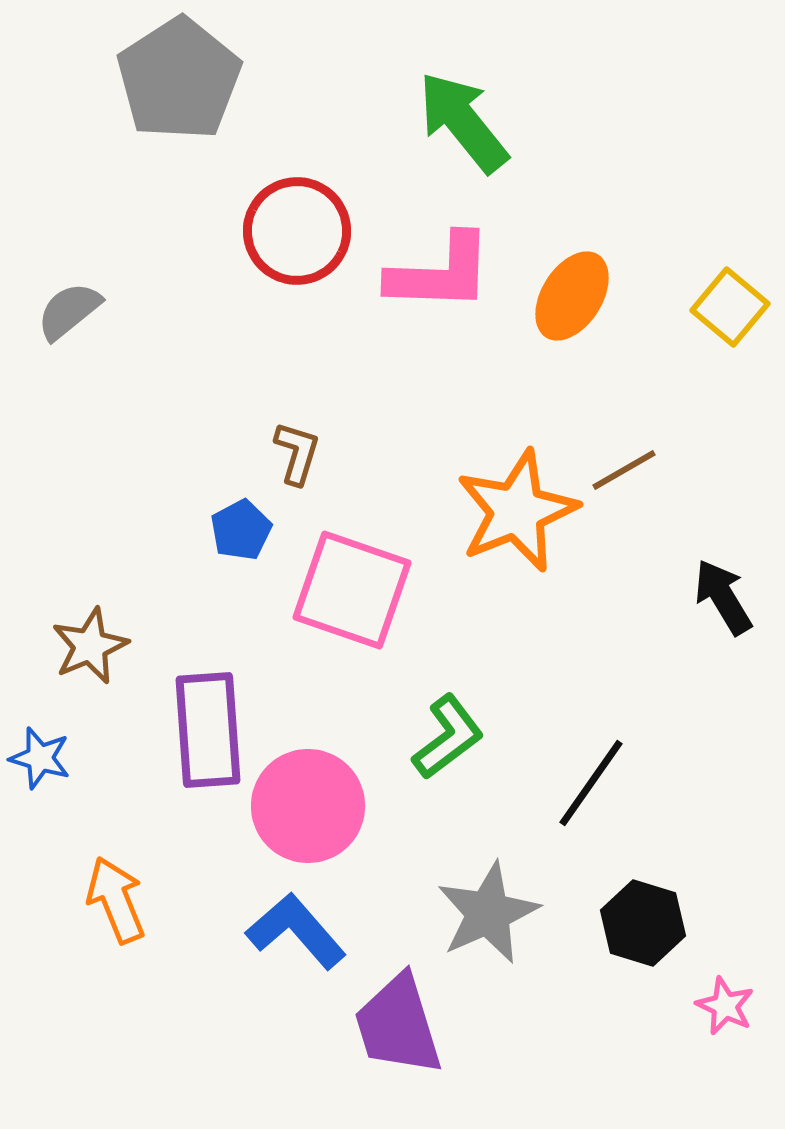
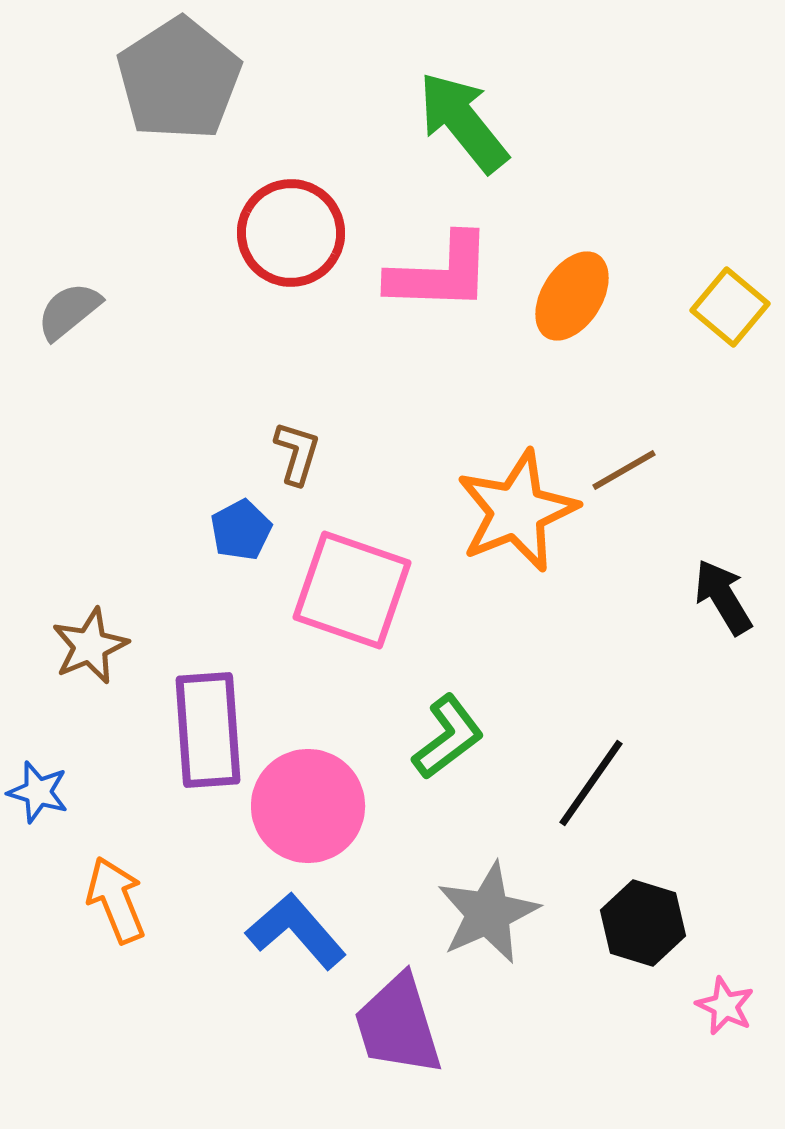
red circle: moved 6 px left, 2 px down
blue star: moved 2 px left, 34 px down
